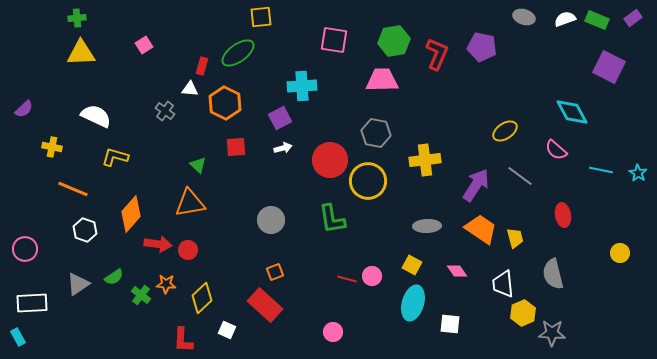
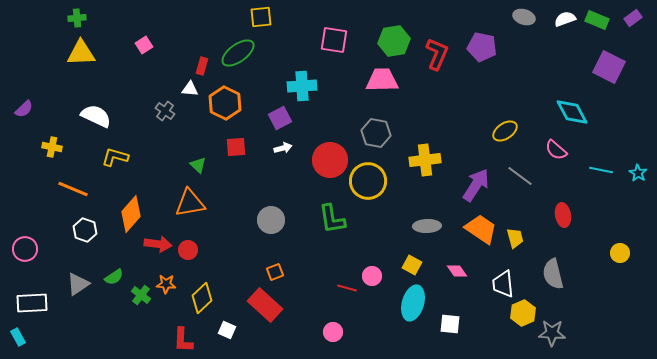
red line at (347, 279): moved 9 px down
